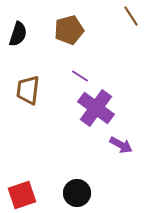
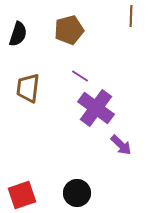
brown line: rotated 35 degrees clockwise
brown trapezoid: moved 2 px up
purple arrow: rotated 15 degrees clockwise
